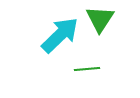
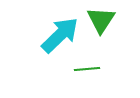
green triangle: moved 1 px right, 1 px down
